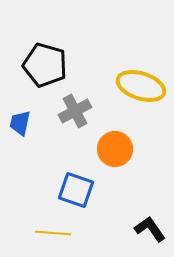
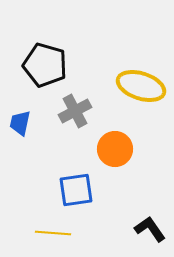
blue square: rotated 27 degrees counterclockwise
